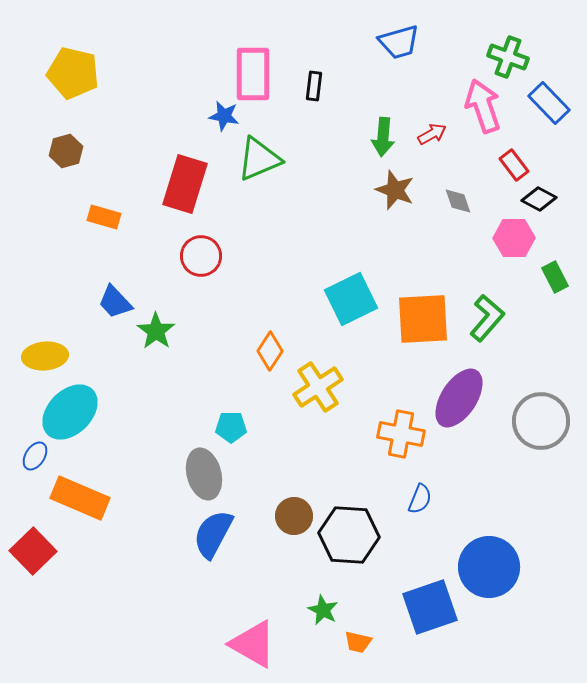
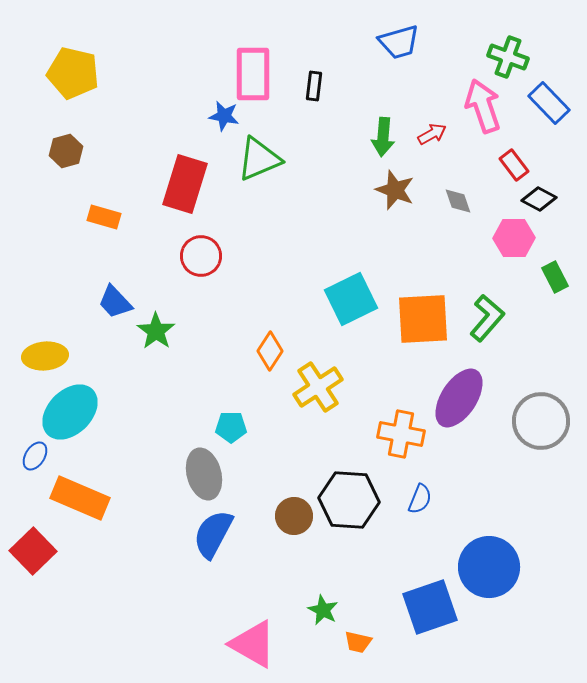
black hexagon at (349, 535): moved 35 px up
